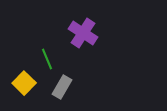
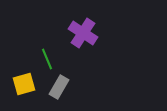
yellow square: moved 1 px down; rotated 30 degrees clockwise
gray rectangle: moved 3 px left
